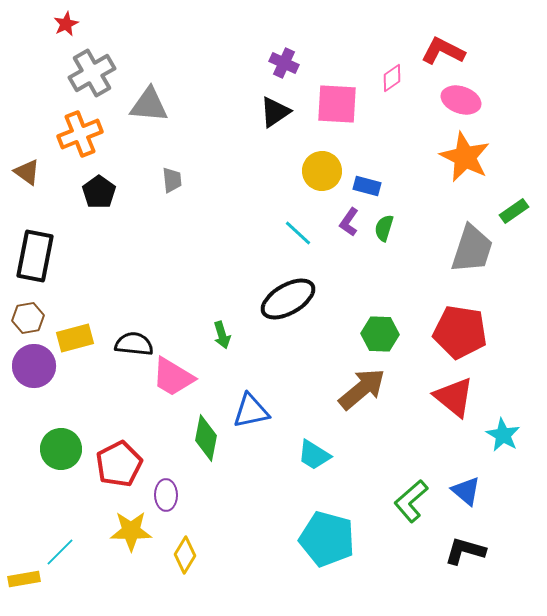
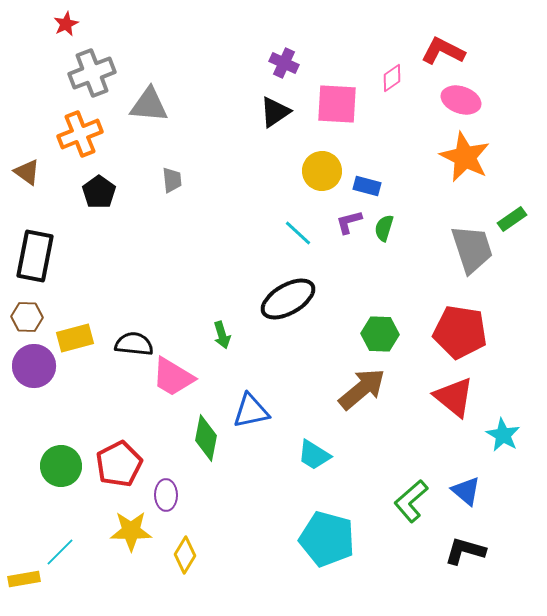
gray cross at (92, 73): rotated 9 degrees clockwise
green rectangle at (514, 211): moved 2 px left, 8 px down
purple L-shape at (349, 222): rotated 40 degrees clockwise
gray trapezoid at (472, 249): rotated 36 degrees counterclockwise
brown hexagon at (28, 318): moved 1 px left, 1 px up; rotated 12 degrees clockwise
green circle at (61, 449): moved 17 px down
